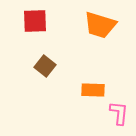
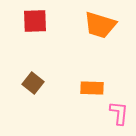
brown square: moved 12 px left, 17 px down
orange rectangle: moved 1 px left, 2 px up
